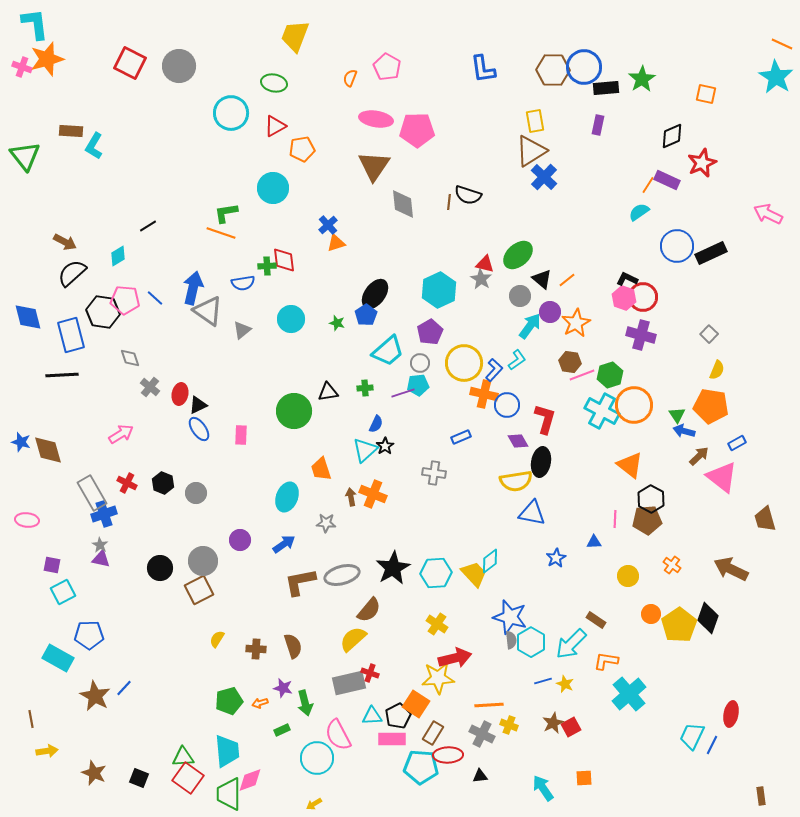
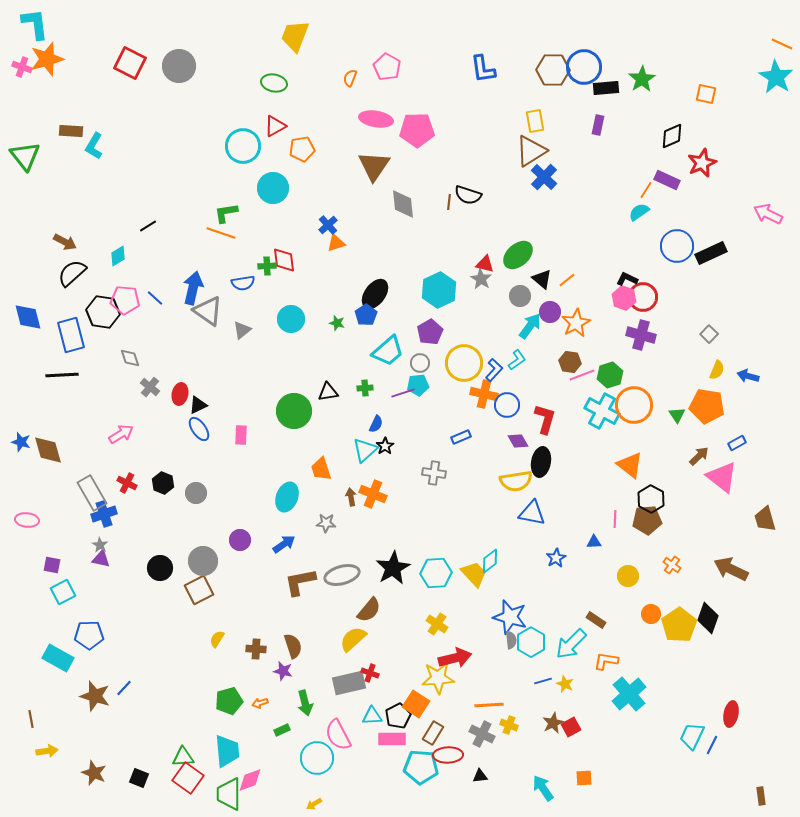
cyan circle at (231, 113): moved 12 px right, 33 px down
orange line at (648, 185): moved 2 px left, 5 px down
orange pentagon at (711, 406): moved 4 px left
blue arrow at (684, 431): moved 64 px right, 55 px up
purple star at (283, 688): moved 17 px up
brown star at (95, 696): rotated 12 degrees counterclockwise
